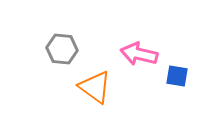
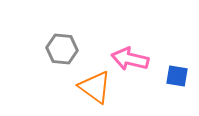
pink arrow: moved 9 px left, 5 px down
